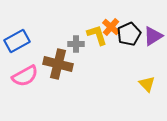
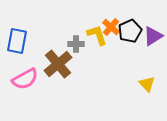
black pentagon: moved 1 px right, 3 px up
blue rectangle: rotated 50 degrees counterclockwise
brown cross: rotated 36 degrees clockwise
pink semicircle: moved 3 px down
